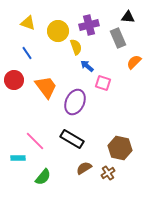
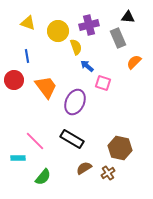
blue line: moved 3 px down; rotated 24 degrees clockwise
